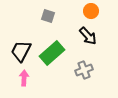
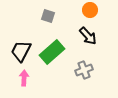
orange circle: moved 1 px left, 1 px up
green rectangle: moved 1 px up
